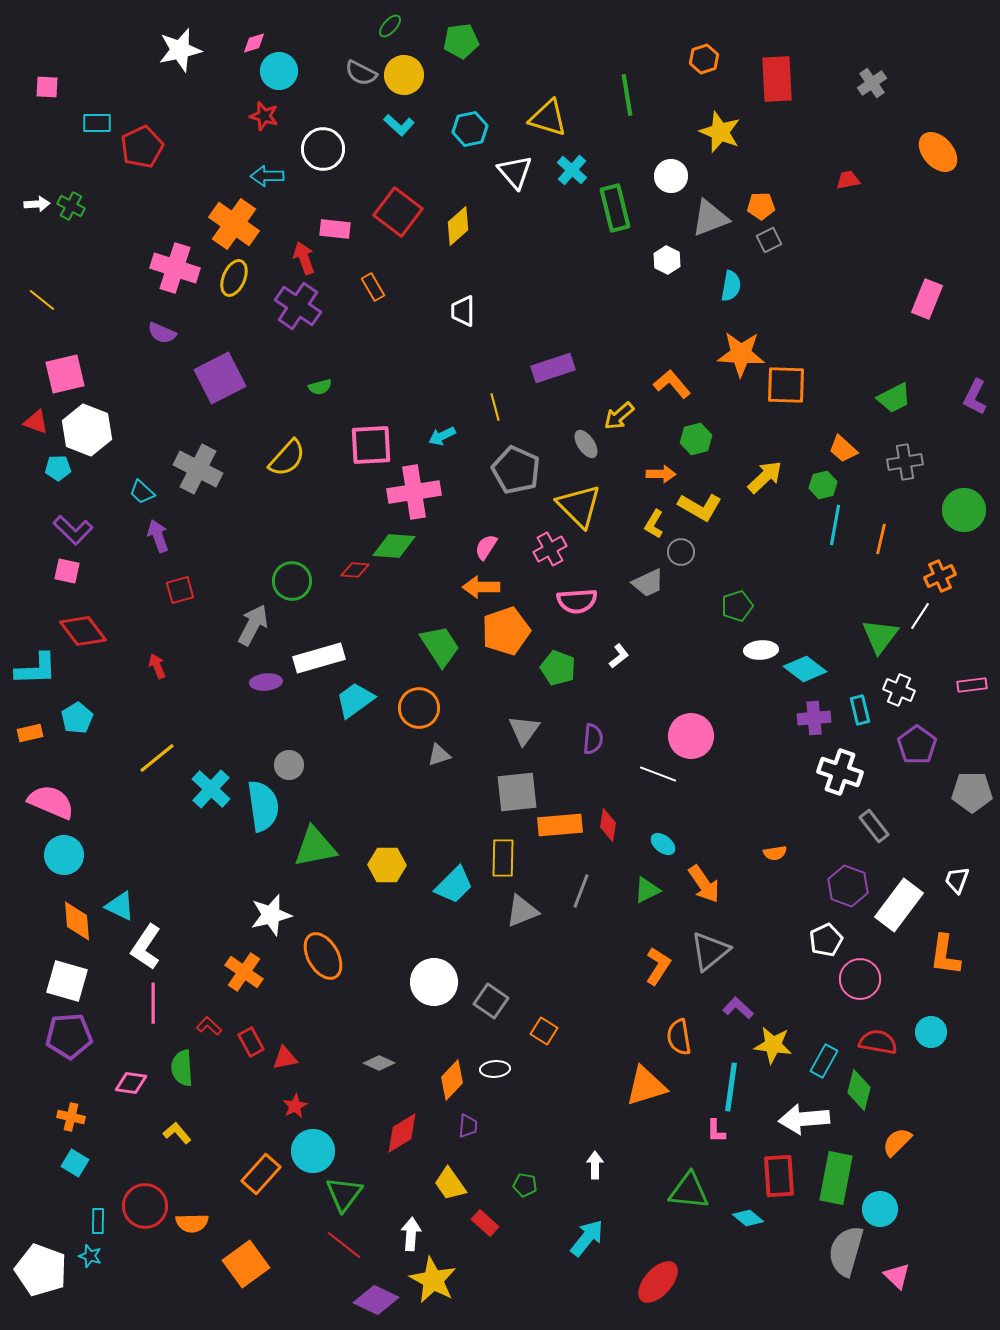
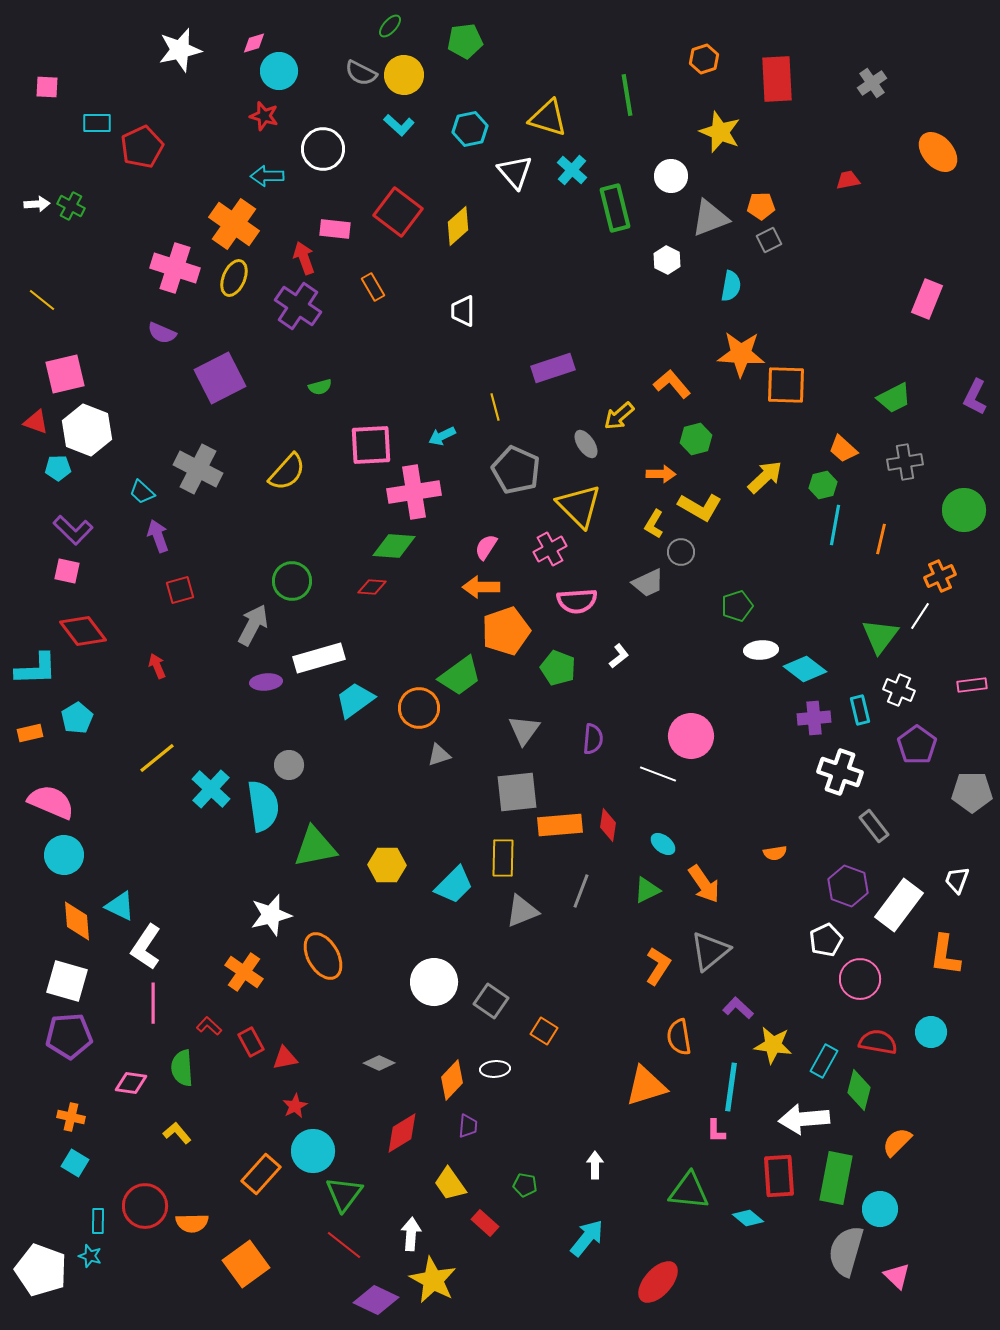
green pentagon at (461, 41): moved 4 px right
yellow semicircle at (287, 458): moved 14 px down
red diamond at (355, 570): moved 17 px right, 17 px down
green trapezoid at (440, 646): moved 20 px right, 30 px down; rotated 87 degrees clockwise
